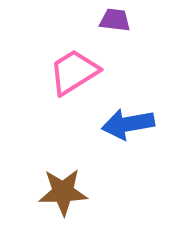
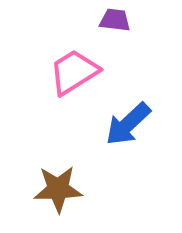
blue arrow: rotated 33 degrees counterclockwise
brown star: moved 5 px left, 3 px up
